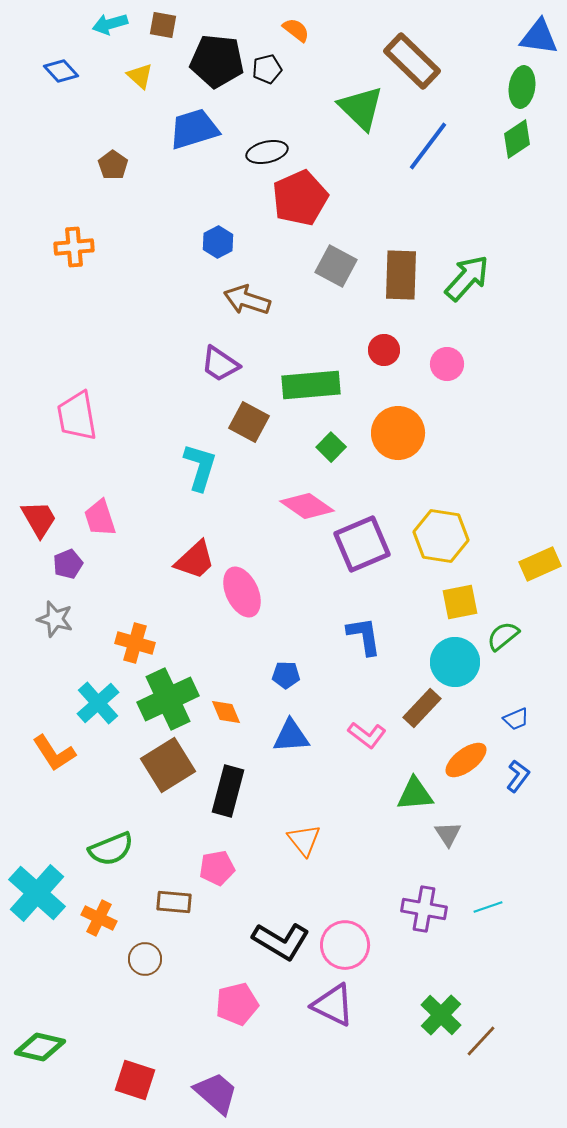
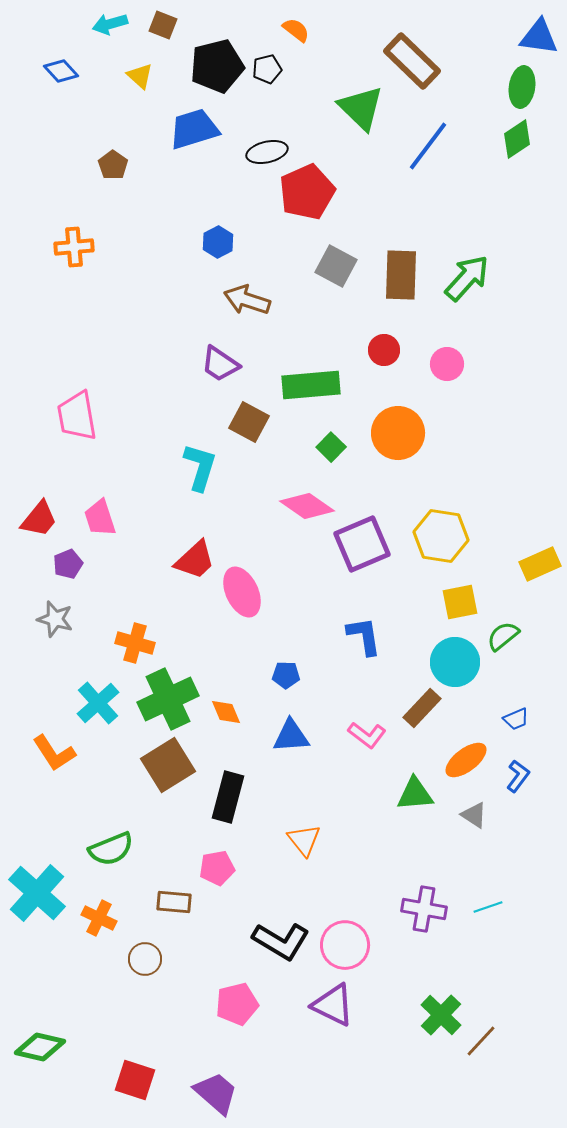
brown square at (163, 25): rotated 12 degrees clockwise
black pentagon at (217, 61): moved 5 px down; rotated 20 degrees counterclockwise
red pentagon at (300, 198): moved 7 px right, 6 px up
red trapezoid at (39, 519): rotated 69 degrees clockwise
black rectangle at (228, 791): moved 6 px down
gray triangle at (448, 834): moved 26 px right, 19 px up; rotated 24 degrees counterclockwise
